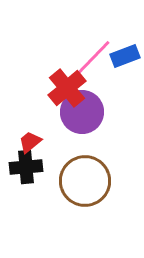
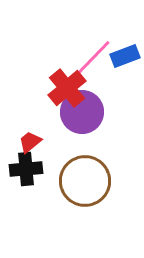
black cross: moved 2 px down
